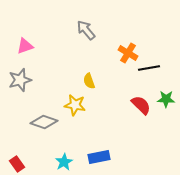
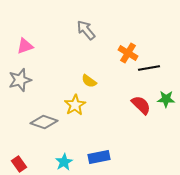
yellow semicircle: rotated 35 degrees counterclockwise
yellow star: rotated 30 degrees clockwise
red rectangle: moved 2 px right
